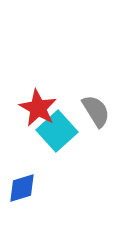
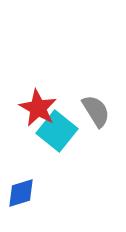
cyan square: rotated 9 degrees counterclockwise
blue diamond: moved 1 px left, 5 px down
